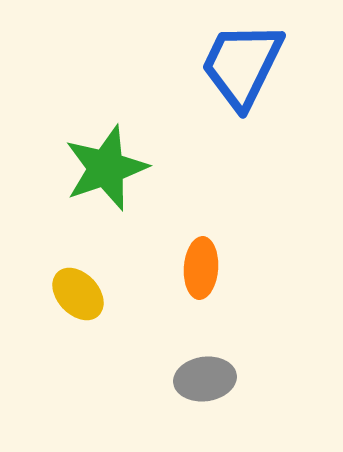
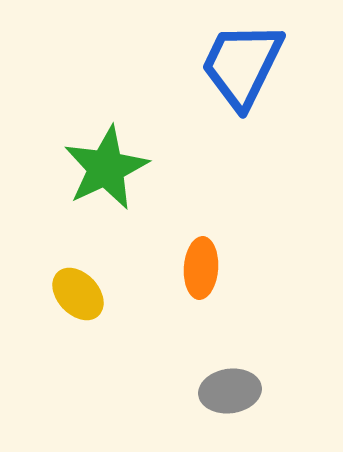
green star: rotated 6 degrees counterclockwise
gray ellipse: moved 25 px right, 12 px down
